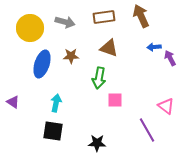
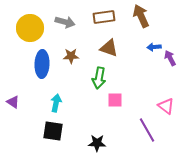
blue ellipse: rotated 16 degrees counterclockwise
